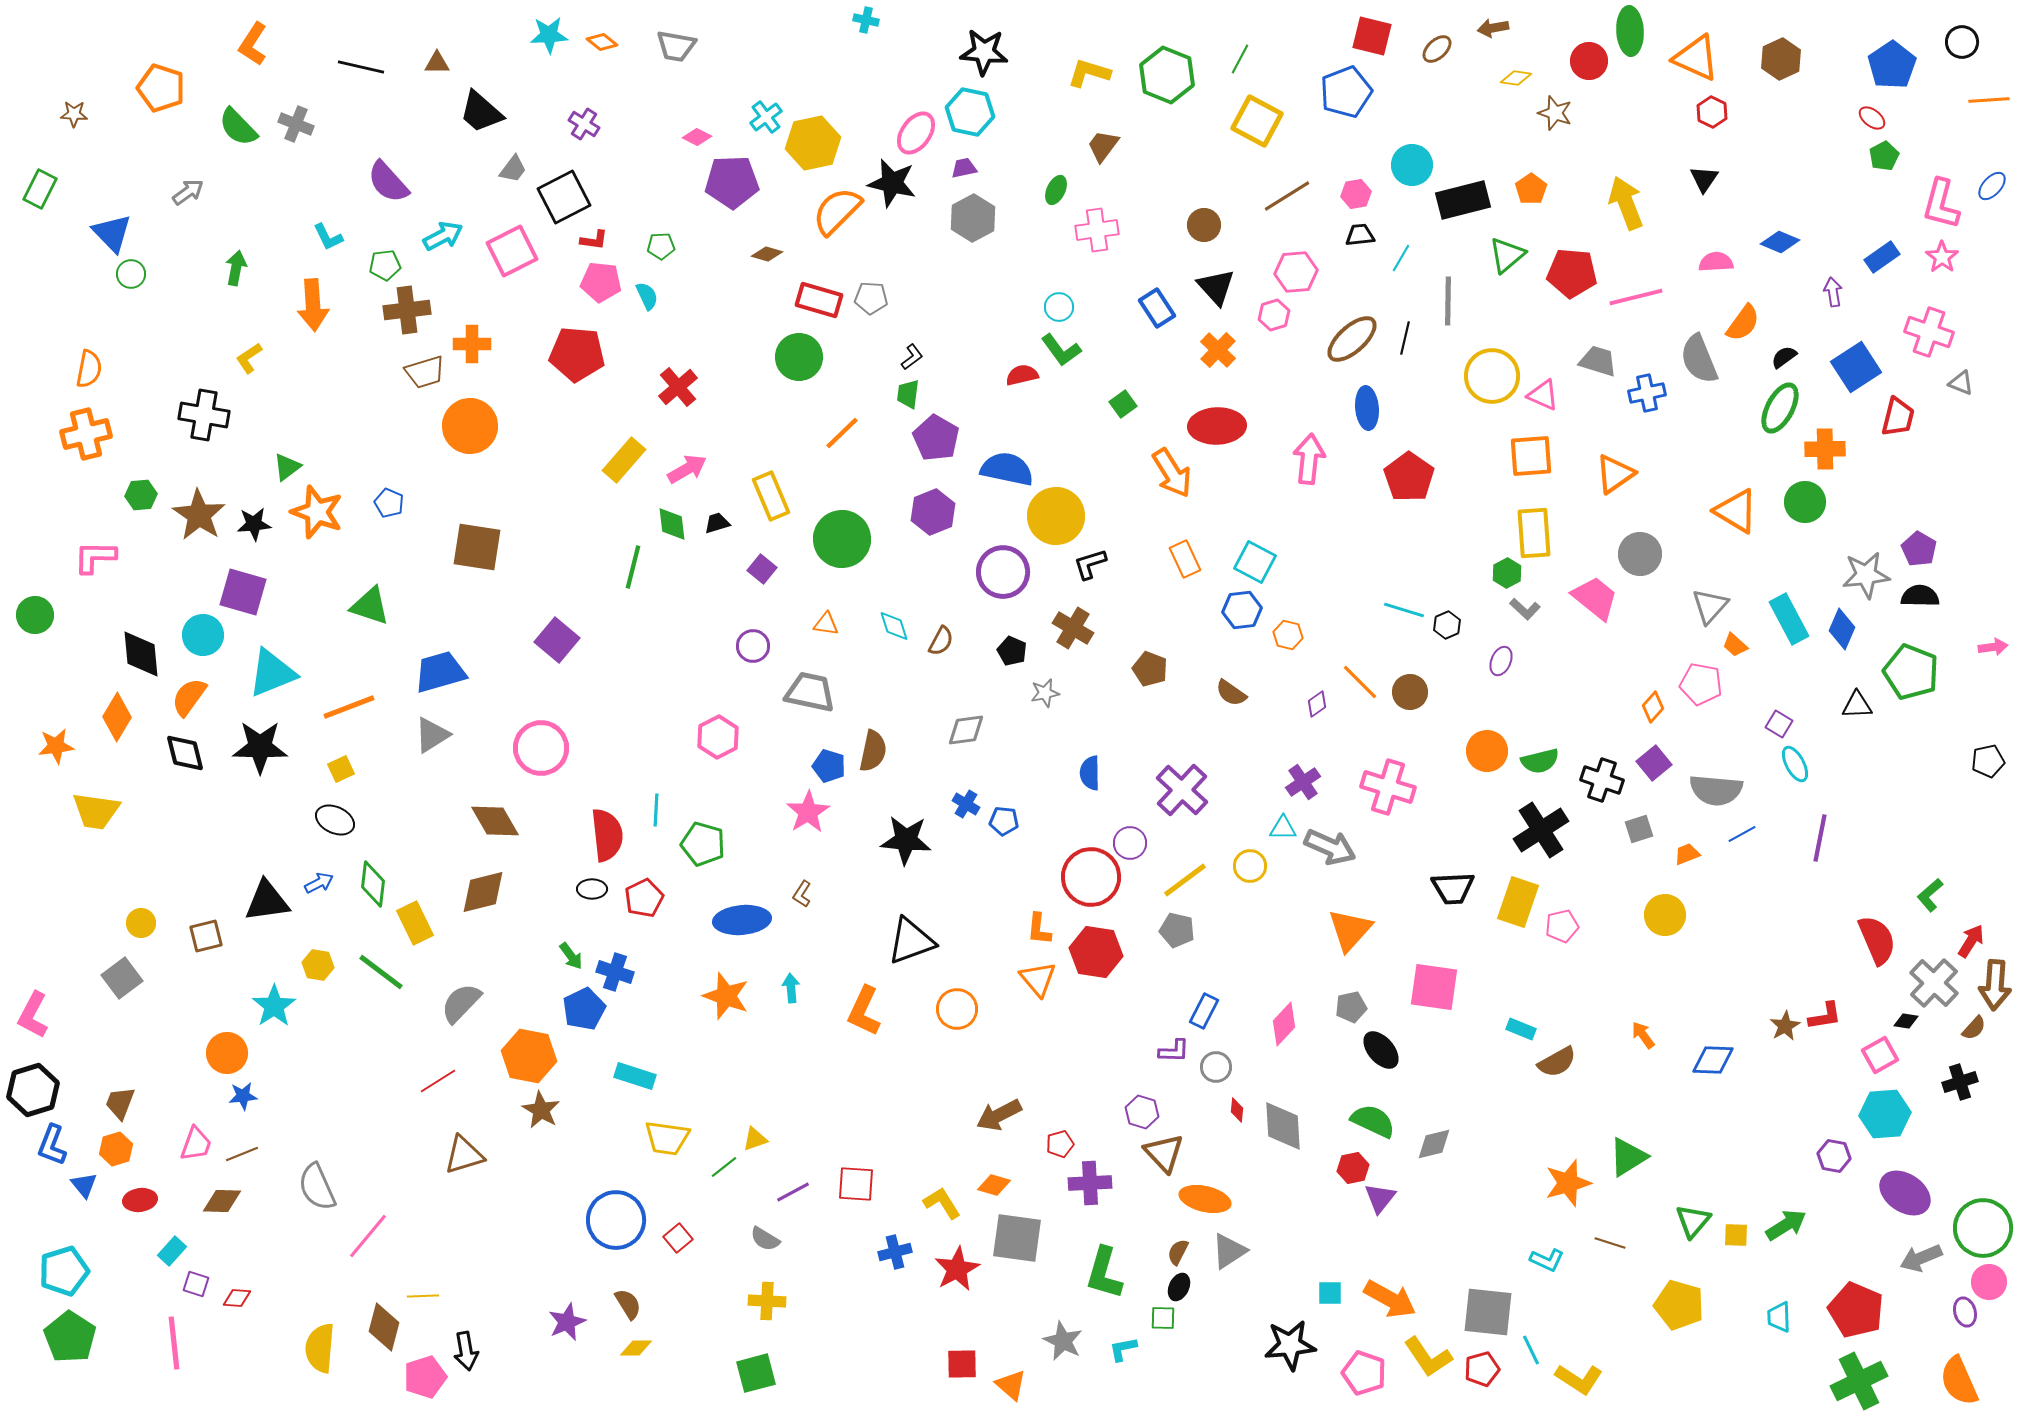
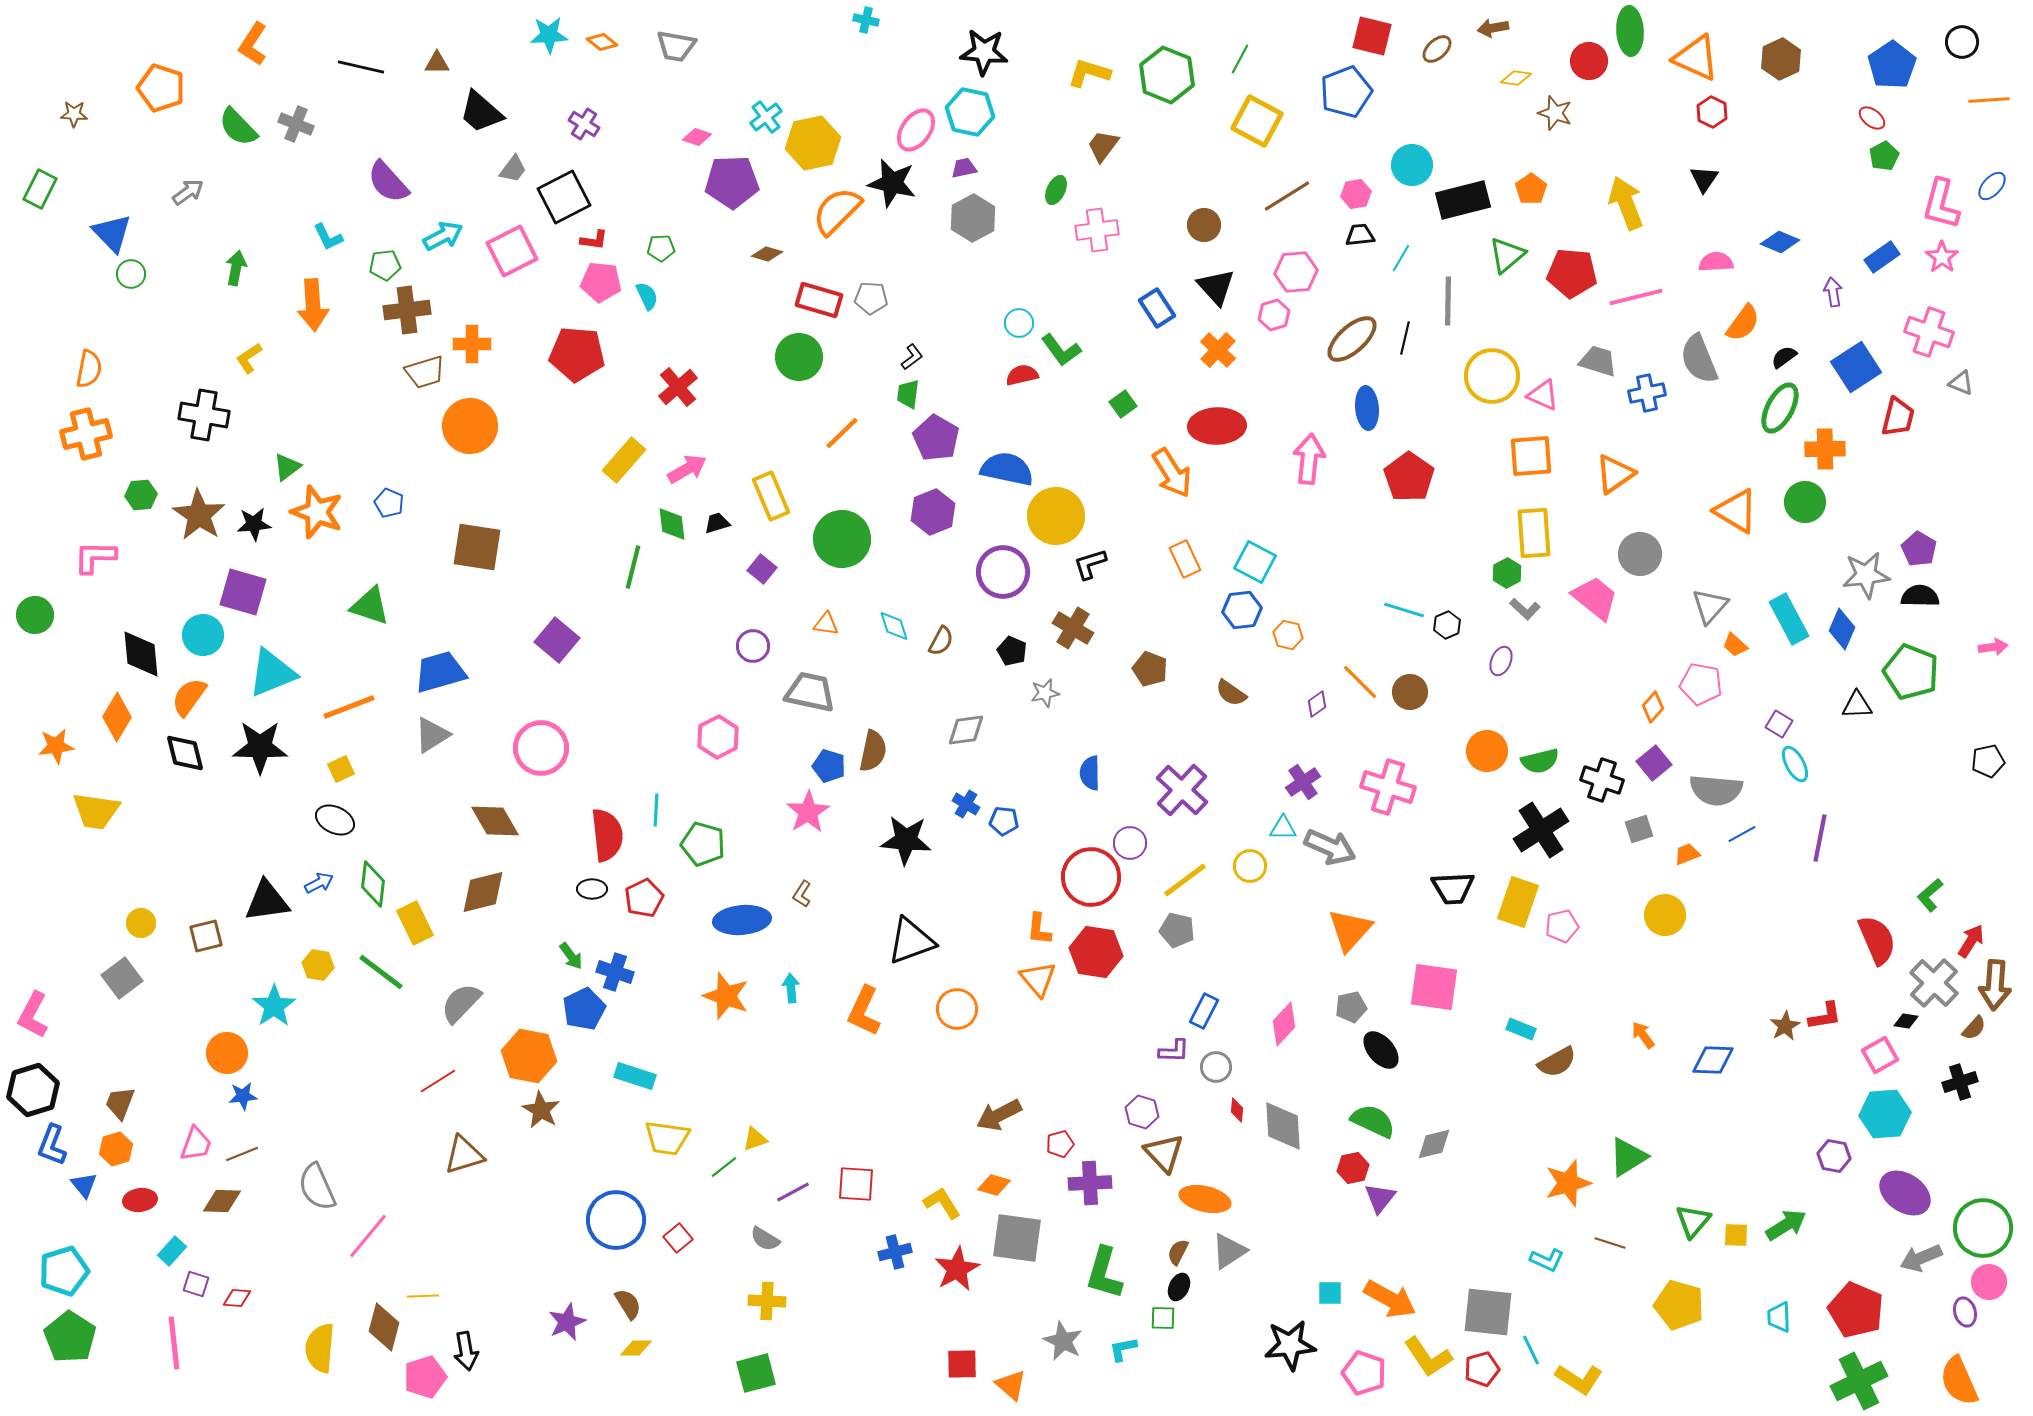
pink ellipse at (916, 133): moved 3 px up
pink diamond at (697, 137): rotated 8 degrees counterclockwise
green pentagon at (661, 246): moved 2 px down
cyan circle at (1059, 307): moved 40 px left, 16 px down
